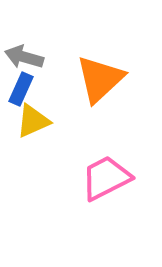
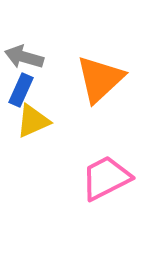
blue rectangle: moved 1 px down
